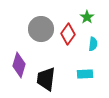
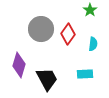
green star: moved 3 px right, 7 px up
black trapezoid: moved 1 px right; rotated 145 degrees clockwise
